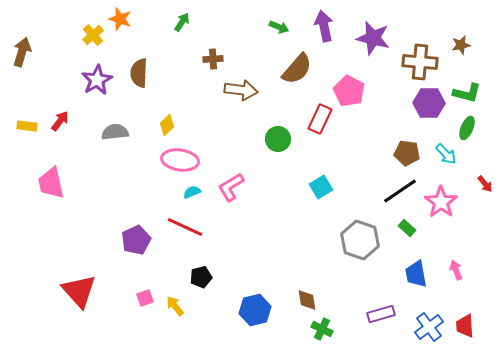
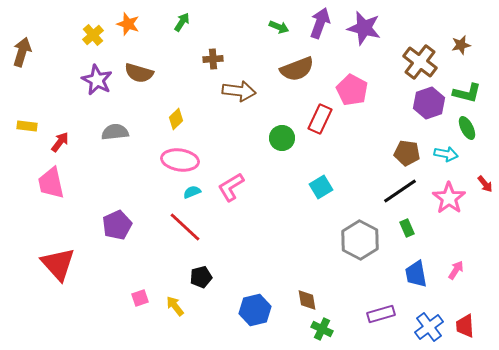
orange star at (120, 19): moved 8 px right, 5 px down
purple arrow at (324, 26): moved 4 px left, 3 px up; rotated 32 degrees clockwise
purple star at (373, 38): moved 9 px left, 10 px up
brown cross at (420, 62): rotated 32 degrees clockwise
brown semicircle at (297, 69): rotated 28 degrees clockwise
brown semicircle at (139, 73): rotated 76 degrees counterclockwise
purple star at (97, 80): rotated 16 degrees counterclockwise
brown arrow at (241, 90): moved 2 px left, 1 px down
pink pentagon at (349, 91): moved 3 px right, 1 px up
purple hexagon at (429, 103): rotated 20 degrees counterclockwise
red arrow at (60, 121): moved 21 px down
yellow diamond at (167, 125): moved 9 px right, 6 px up
green ellipse at (467, 128): rotated 50 degrees counterclockwise
green circle at (278, 139): moved 4 px right, 1 px up
cyan arrow at (446, 154): rotated 35 degrees counterclockwise
pink star at (441, 202): moved 8 px right, 4 px up
red line at (185, 227): rotated 18 degrees clockwise
green rectangle at (407, 228): rotated 24 degrees clockwise
purple pentagon at (136, 240): moved 19 px left, 15 px up
gray hexagon at (360, 240): rotated 9 degrees clockwise
pink arrow at (456, 270): rotated 54 degrees clockwise
red triangle at (79, 291): moved 21 px left, 27 px up
pink square at (145, 298): moved 5 px left
